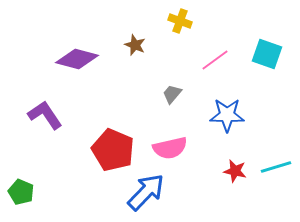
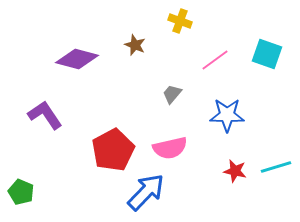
red pentagon: rotated 21 degrees clockwise
